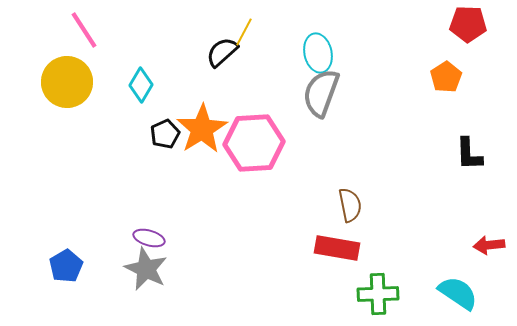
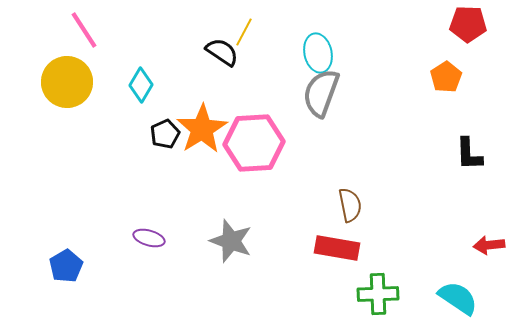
black semicircle: rotated 76 degrees clockwise
gray star: moved 85 px right, 28 px up; rotated 6 degrees counterclockwise
cyan semicircle: moved 5 px down
